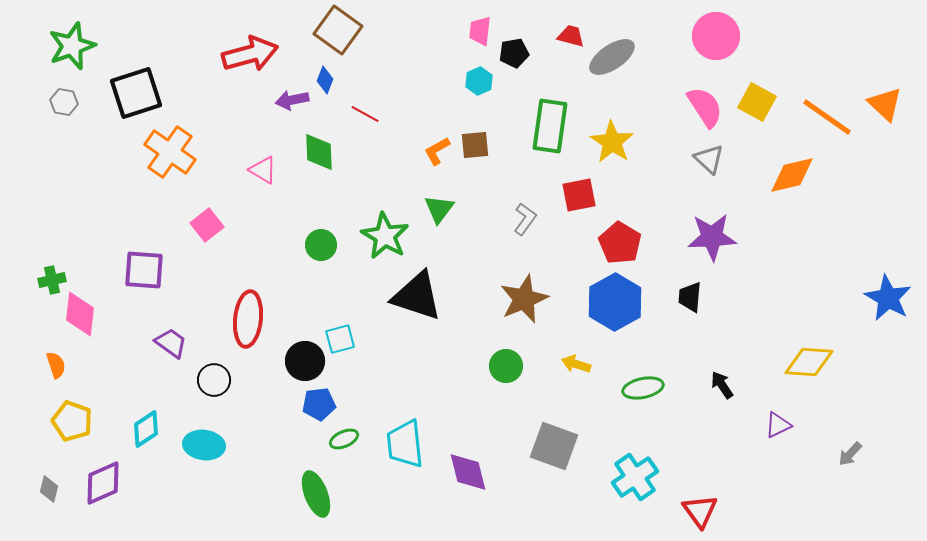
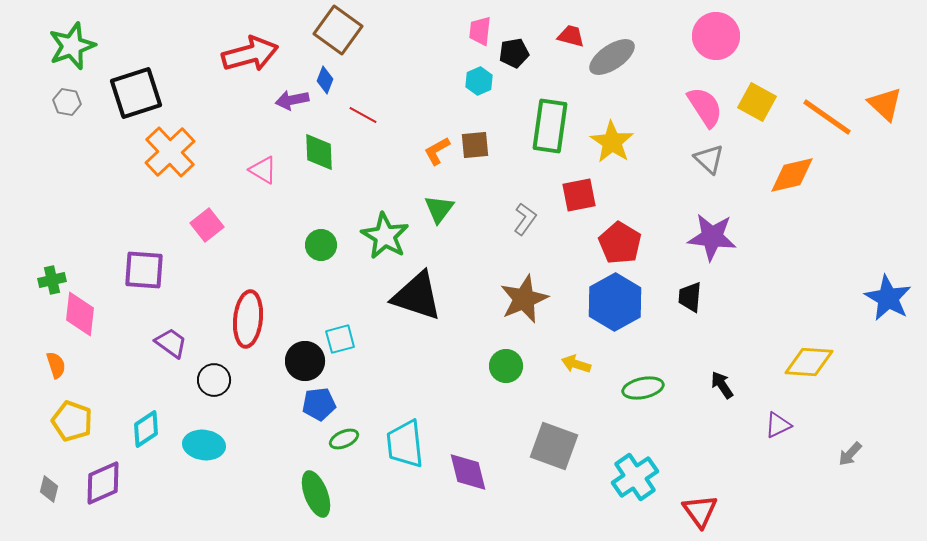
gray hexagon at (64, 102): moved 3 px right
red line at (365, 114): moved 2 px left, 1 px down
orange cross at (170, 152): rotated 12 degrees clockwise
purple star at (712, 237): rotated 9 degrees clockwise
